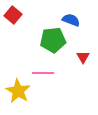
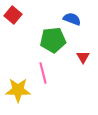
blue semicircle: moved 1 px right, 1 px up
pink line: rotated 75 degrees clockwise
yellow star: moved 1 px up; rotated 30 degrees counterclockwise
